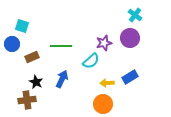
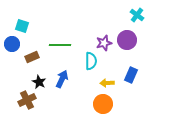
cyan cross: moved 2 px right
purple circle: moved 3 px left, 2 px down
green line: moved 1 px left, 1 px up
cyan semicircle: rotated 48 degrees counterclockwise
blue rectangle: moved 1 px right, 2 px up; rotated 35 degrees counterclockwise
black star: moved 3 px right
brown cross: rotated 18 degrees counterclockwise
